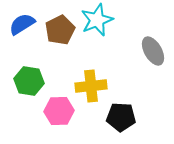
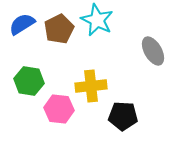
cyan star: rotated 24 degrees counterclockwise
brown pentagon: moved 1 px left, 1 px up
pink hexagon: moved 2 px up; rotated 8 degrees clockwise
black pentagon: moved 2 px right, 1 px up
